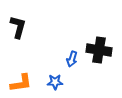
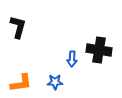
blue arrow: rotated 14 degrees counterclockwise
